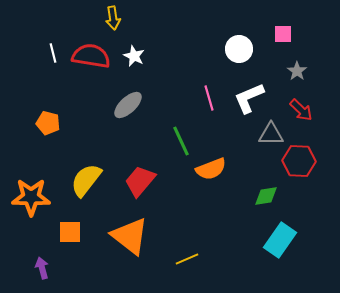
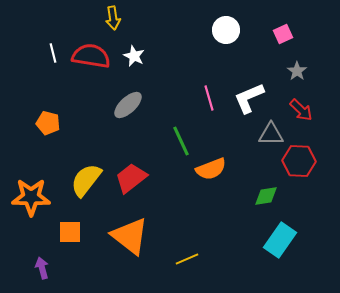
pink square: rotated 24 degrees counterclockwise
white circle: moved 13 px left, 19 px up
red trapezoid: moved 9 px left, 3 px up; rotated 12 degrees clockwise
